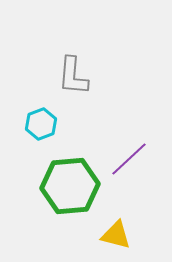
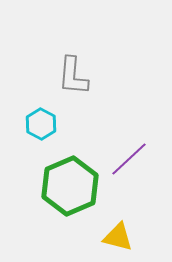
cyan hexagon: rotated 12 degrees counterclockwise
green hexagon: rotated 18 degrees counterclockwise
yellow triangle: moved 2 px right, 2 px down
